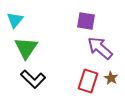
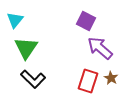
purple square: rotated 18 degrees clockwise
